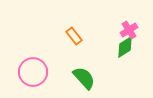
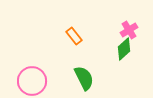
green diamond: moved 1 px left, 2 px down; rotated 10 degrees counterclockwise
pink circle: moved 1 px left, 9 px down
green semicircle: rotated 15 degrees clockwise
